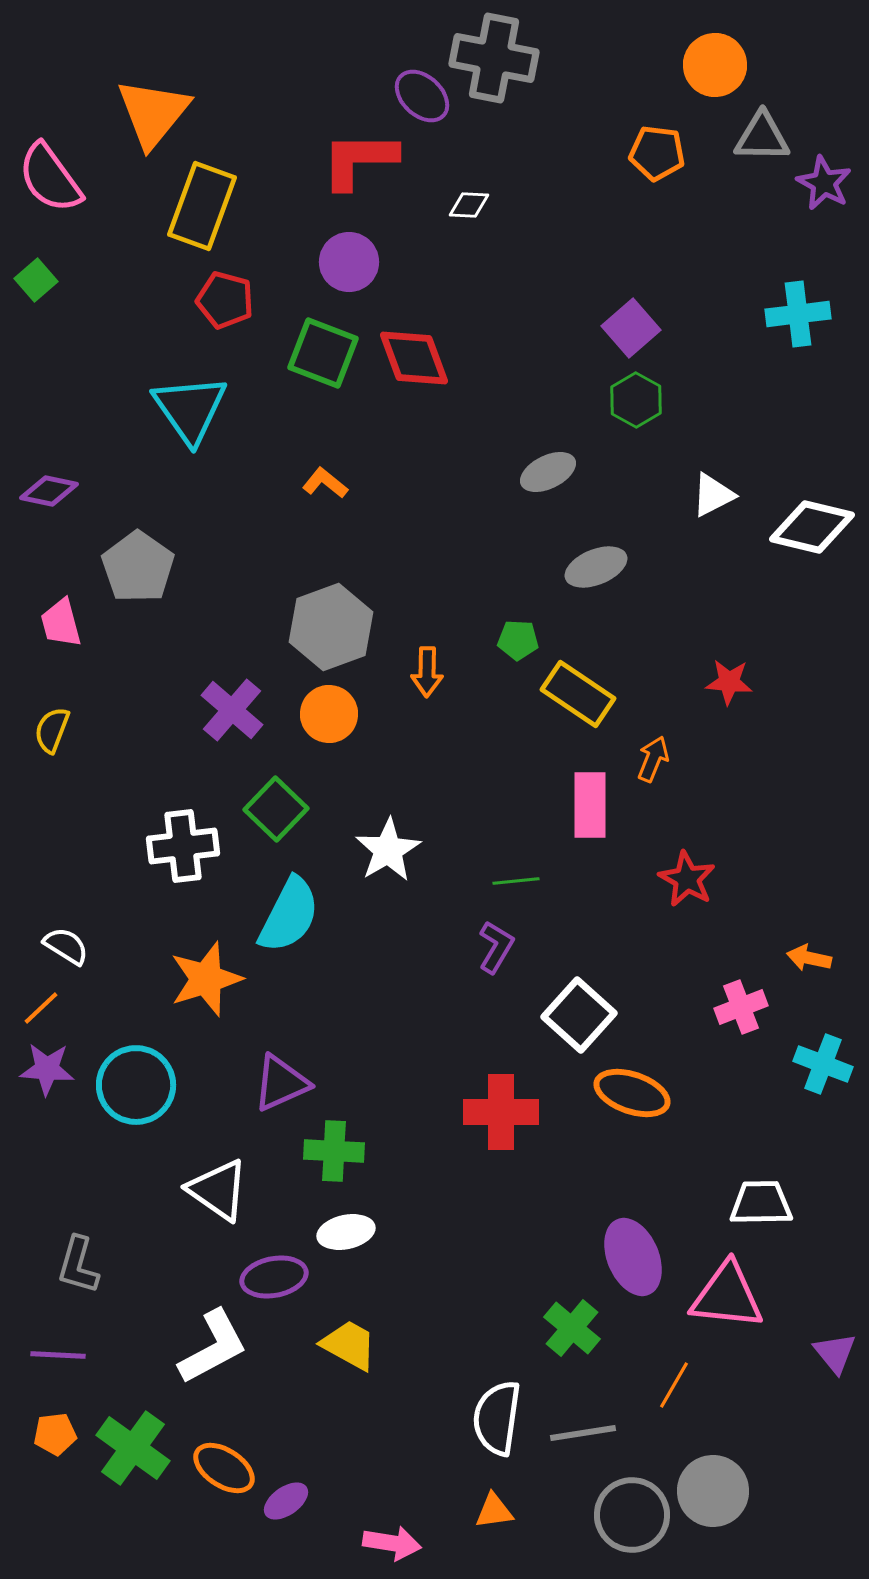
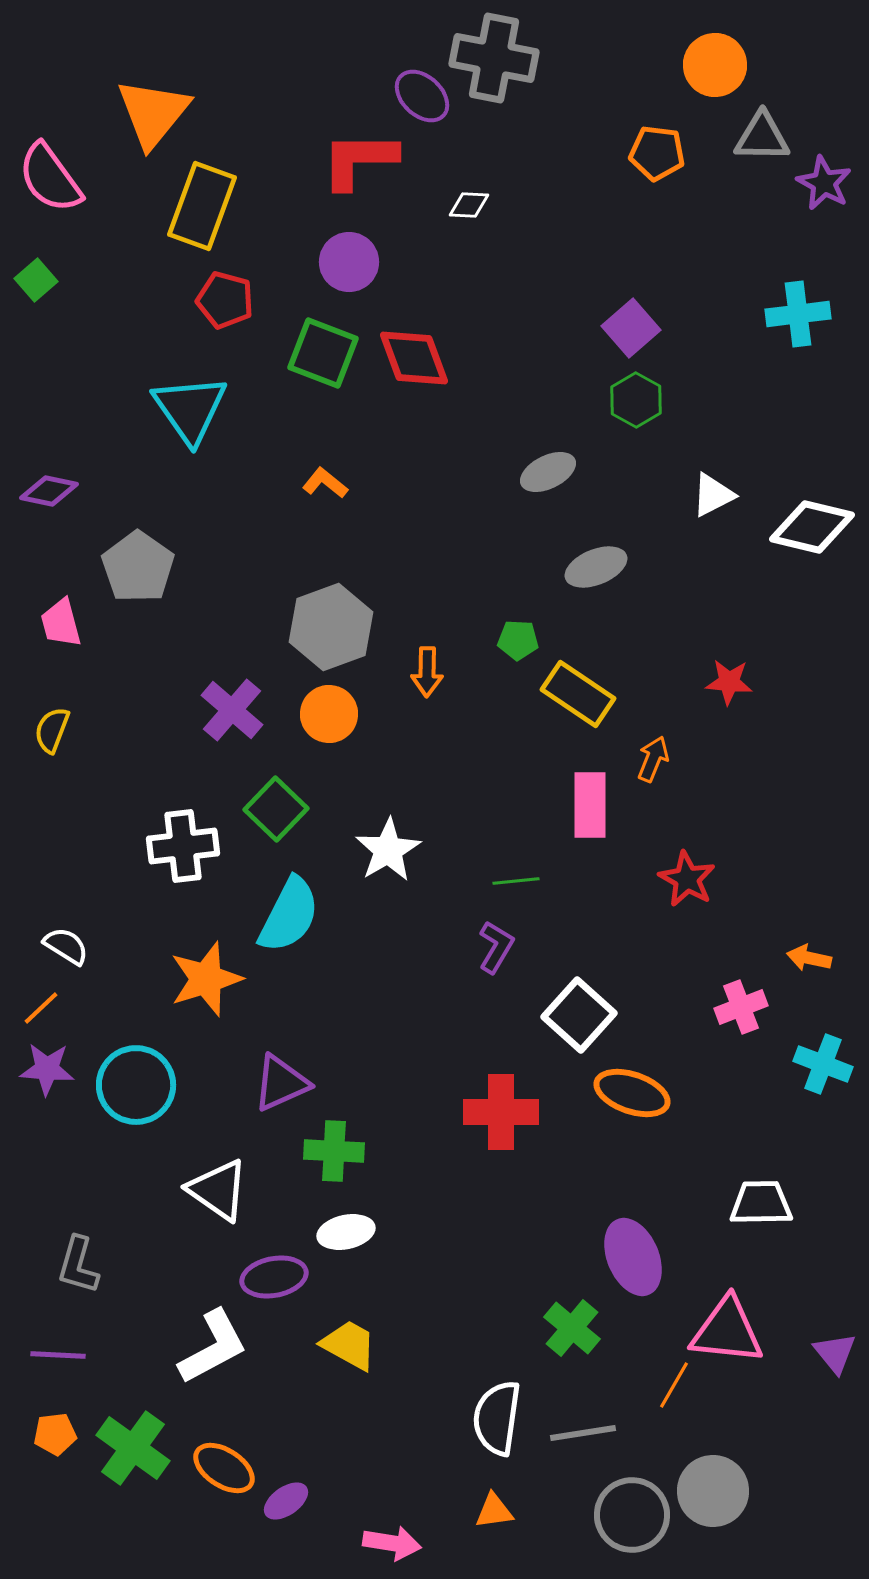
pink triangle at (727, 1296): moved 35 px down
